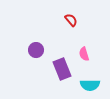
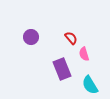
red semicircle: moved 18 px down
purple circle: moved 5 px left, 13 px up
cyan semicircle: rotated 60 degrees clockwise
